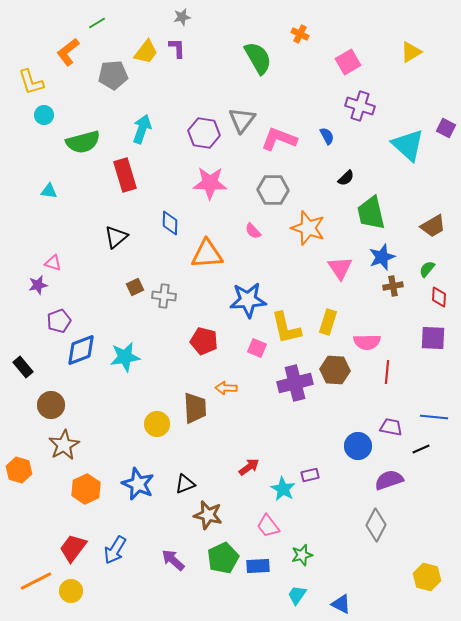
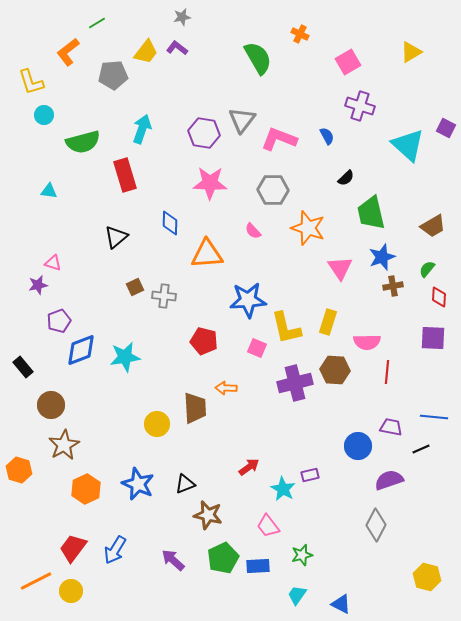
purple L-shape at (177, 48): rotated 50 degrees counterclockwise
